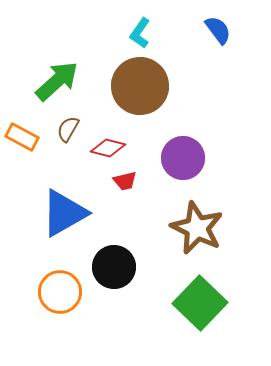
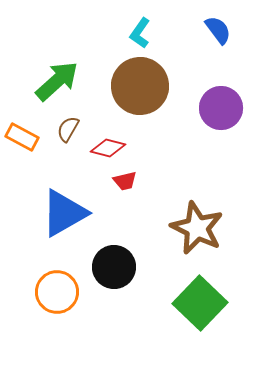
purple circle: moved 38 px right, 50 px up
orange circle: moved 3 px left
